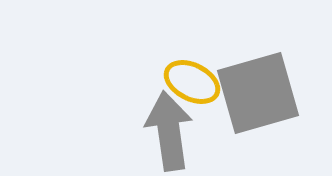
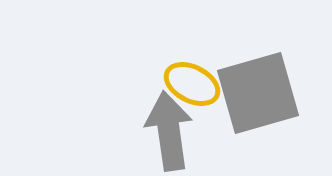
yellow ellipse: moved 2 px down
